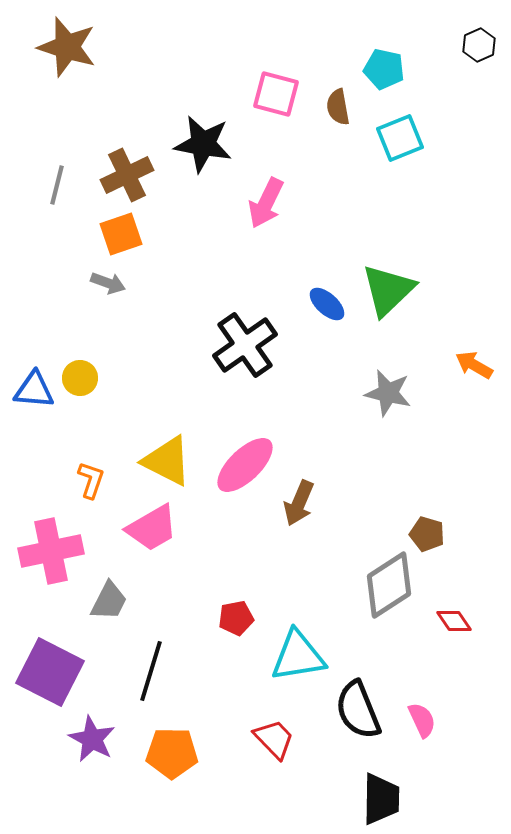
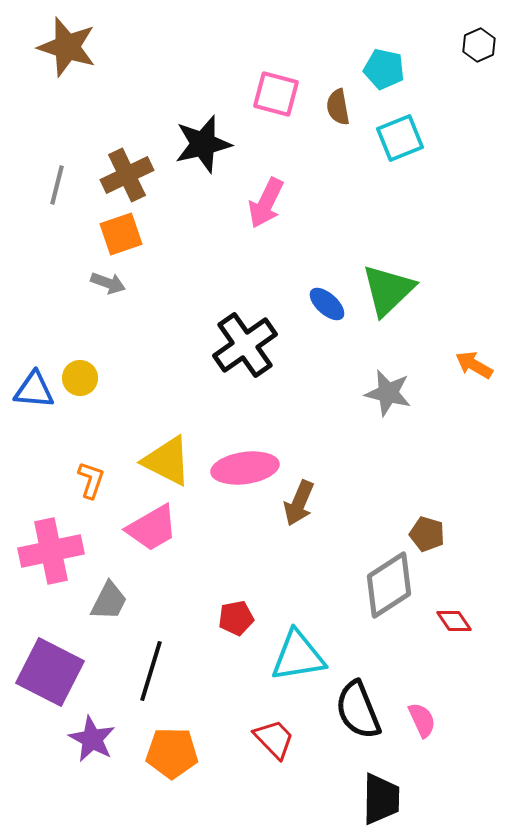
black star: rotated 24 degrees counterclockwise
pink ellipse: moved 3 px down; rotated 36 degrees clockwise
